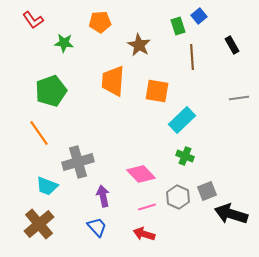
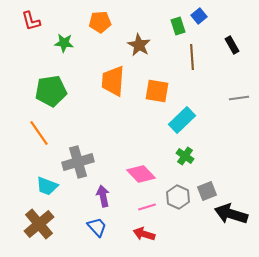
red L-shape: moved 2 px left, 1 px down; rotated 20 degrees clockwise
green pentagon: rotated 12 degrees clockwise
green cross: rotated 12 degrees clockwise
